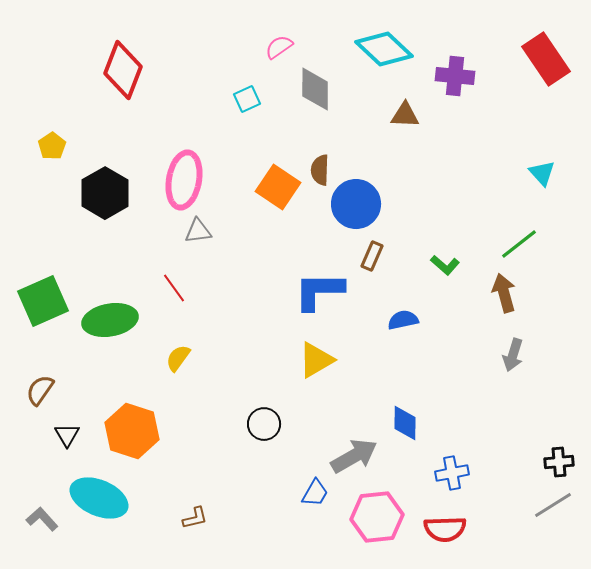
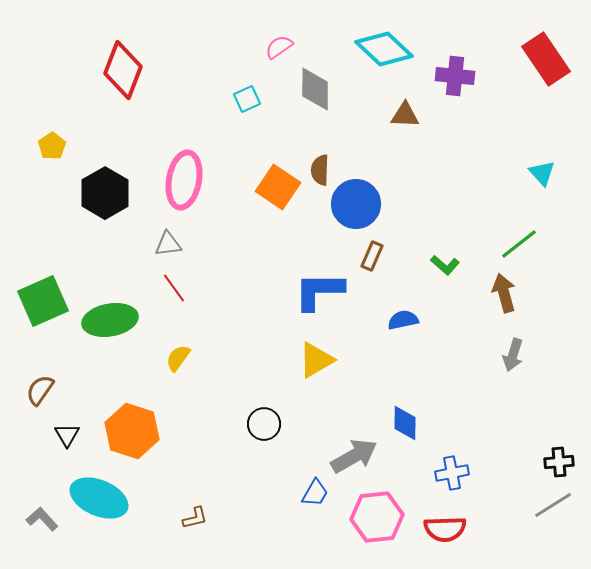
gray triangle at (198, 231): moved 30 px left, 13 px down
